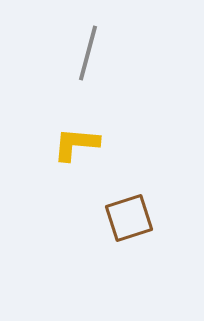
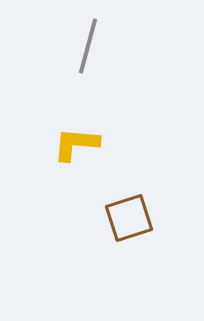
gray line: moved 7 px up
